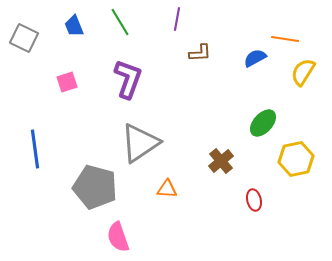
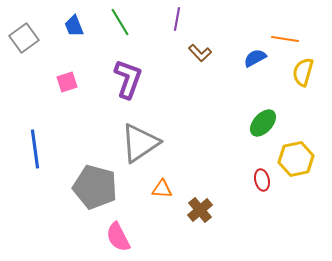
gray square: rotated 28 degrees clockwise
brown L-shape: rotated 50 degrees clockwise
yellow semicircle: rotated 16 degrees counterclockwise
brown cross: moved 21 px left, 49 px down
orange triangle: moved 5 px left
red ellipse: moved 8 px right, 20 px up
pink semicircle: rotated 8 degrees counterclockwise
